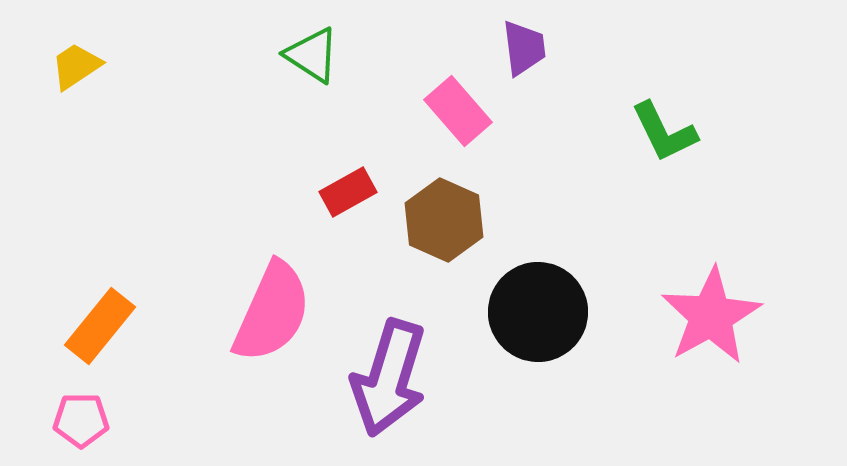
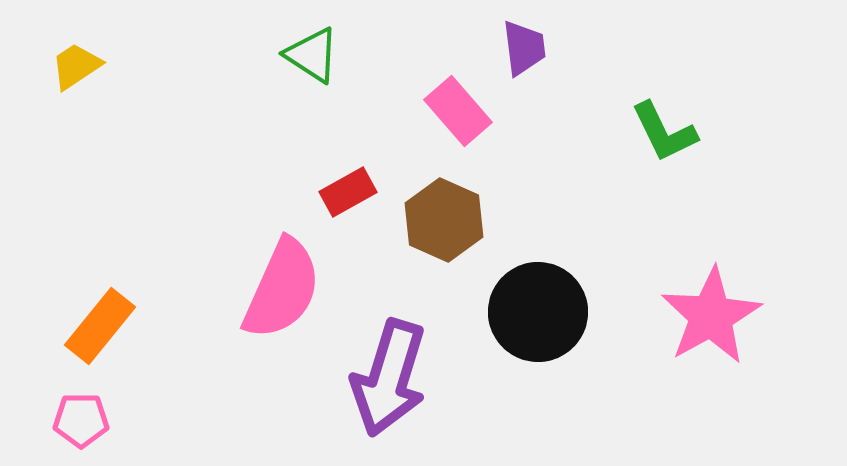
pink semicircle: moved 10 px right, 23 px up
